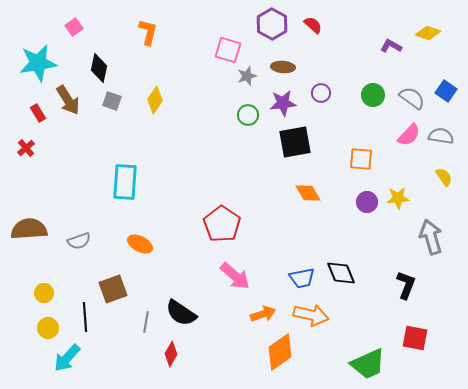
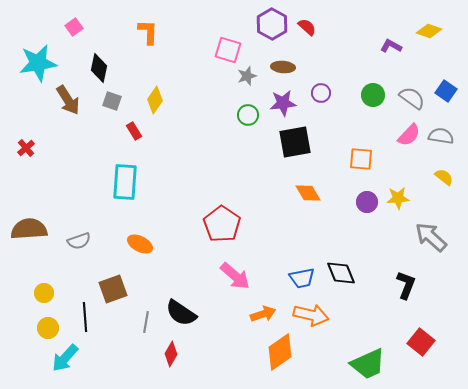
red semicircle at (313, 25): moved 6 px left, 2 px down
orange L-shape at (148, 32): rotated 12 degrees counterclockwise
yellow diamond at (428, 33): moved 1 px right, 2 px up
red rectangle at (38, 113): moved 96 px right, 18 px down
yellow semicircle at (444, 177): rotated 18 degrees counterclockwise
gray arrow at (431, 237): rotated 32 degrees counterclockwise
red square at (415, 338): moved 6 px right, 4 px down; rotated 28 degrees clockwise
cyan arrow at (67, 358): moved 2 px left
